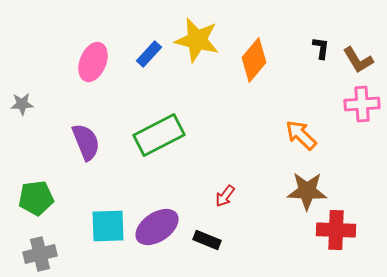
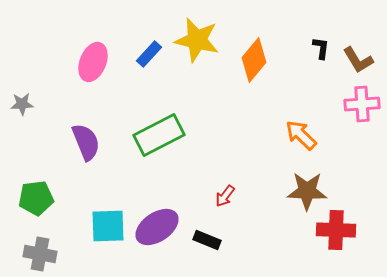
gray cross: rotated 24 degrees clockwise
